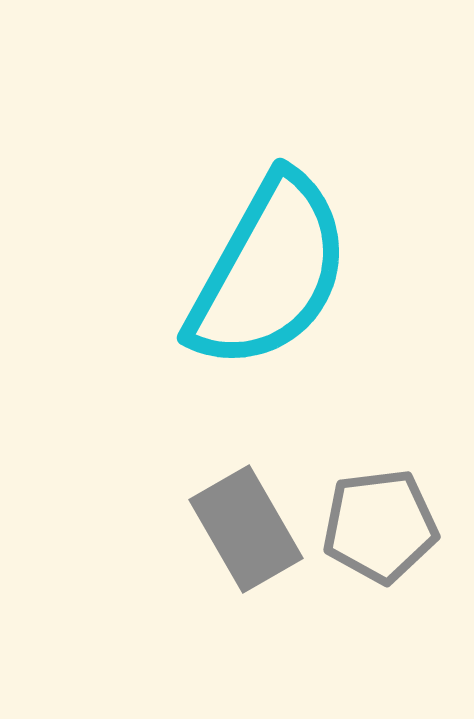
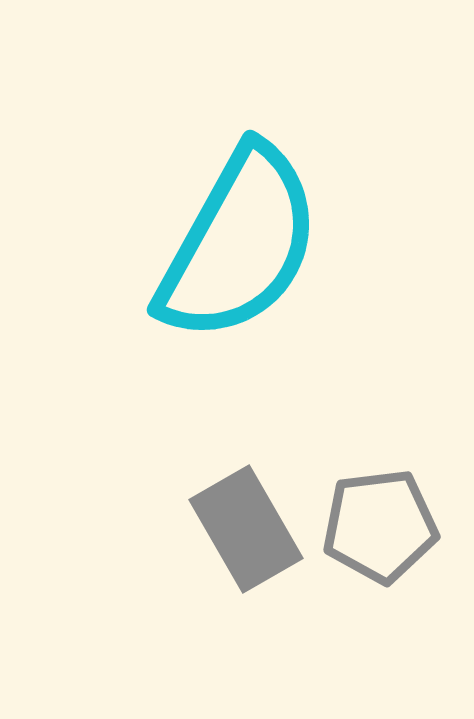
cyan semicircle: moved 30 px left, 28 px up
